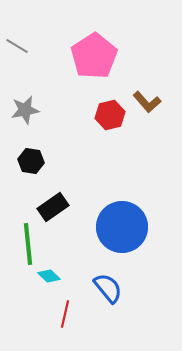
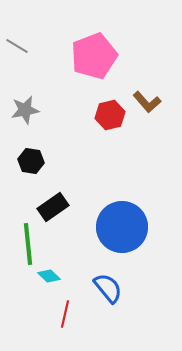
pink pentagon: rotated 12 degrees clockwise
